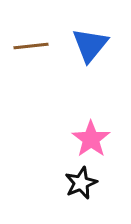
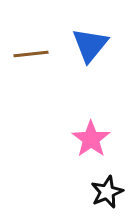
brown line: moved 8 px down
black star: moved 26 px right, 9 px down
